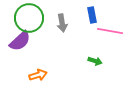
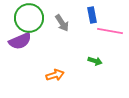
gray arrow: rotated 24 degrees counterclockwise
purple semicircle: rotated 20 degrees clockwise
orange arrow: moved 17 px right
